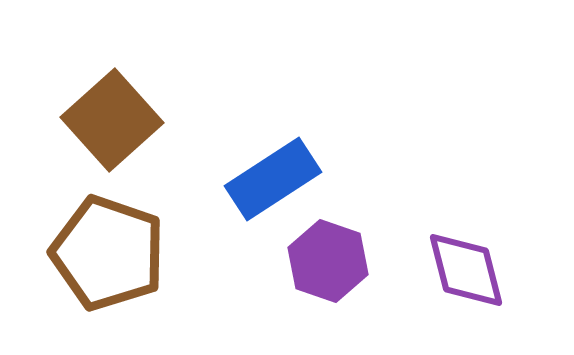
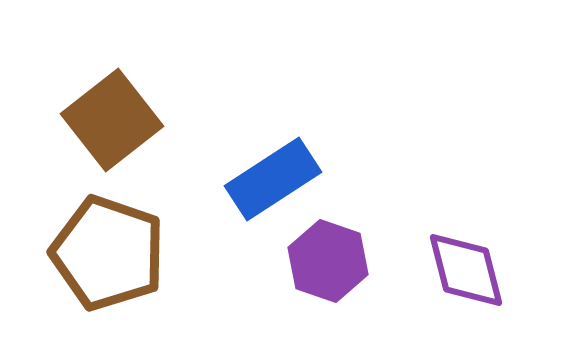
brown square: rotated 4 degrees clockwise
